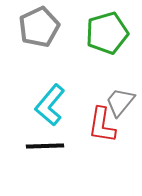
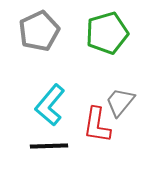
gray pentagon: moved 4 px down
red L-shape: moved 5 px left
black line: moved 4 px right
